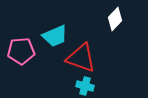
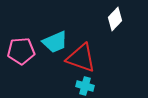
cyan trapezoid: moved 6 px down
